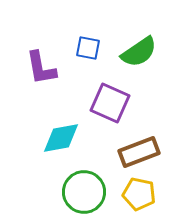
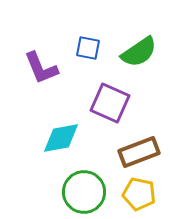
purple L-shape: rotated 12 degrees counterclockwise
